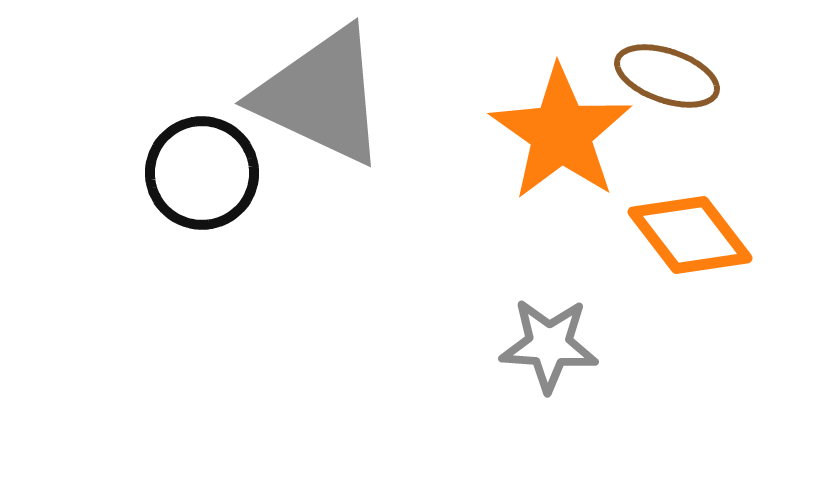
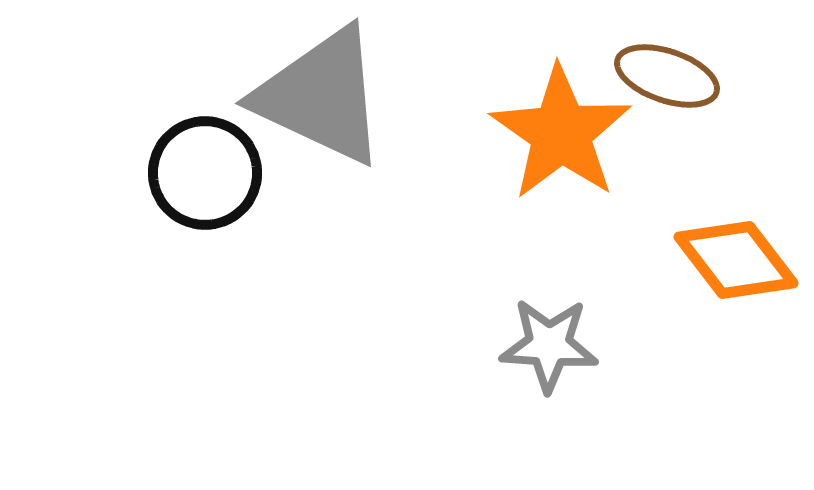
black circle: moved 3 px right
orange diamond: moved 46 px right, 25 px down
